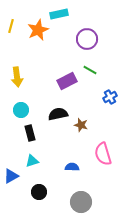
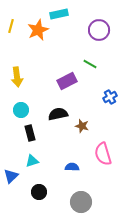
purple circle: moved 12 px right, 9 px up
green line: moved 6 px up
brown star: moved 1 px right, 1 px down
blue triangle: rotated 14 degrees counterclockwise
